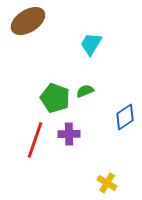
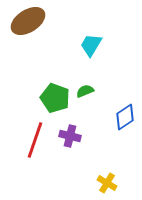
cyan trapezoid: moved 1 px down
purple cross: moved 1 px right, 2 px down; rotated 15 degrees clockwise
